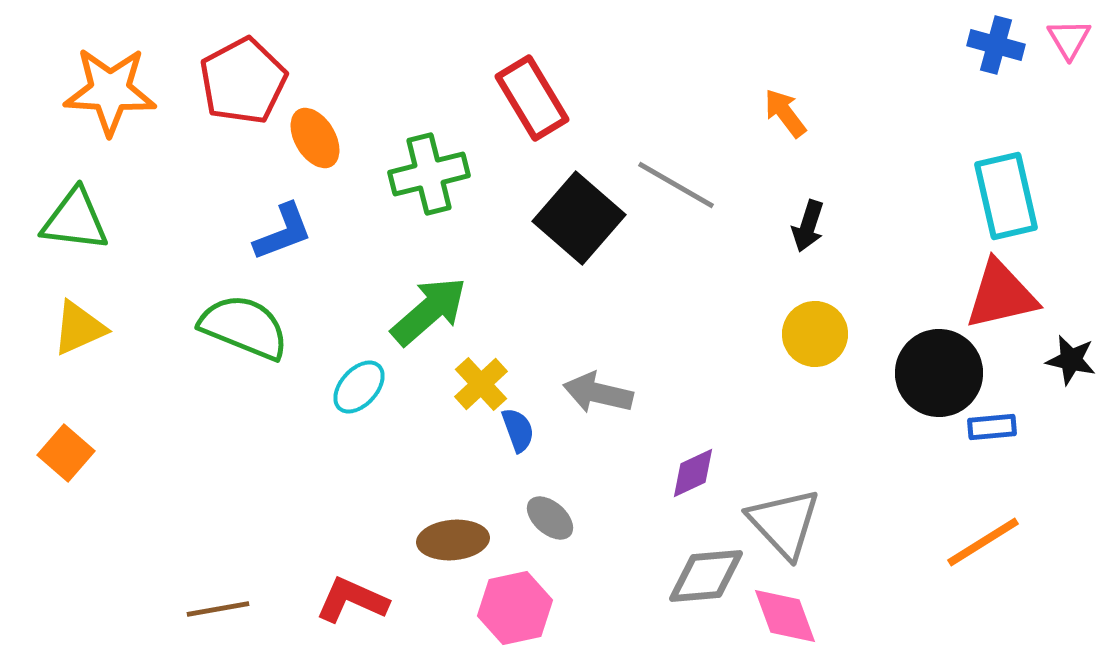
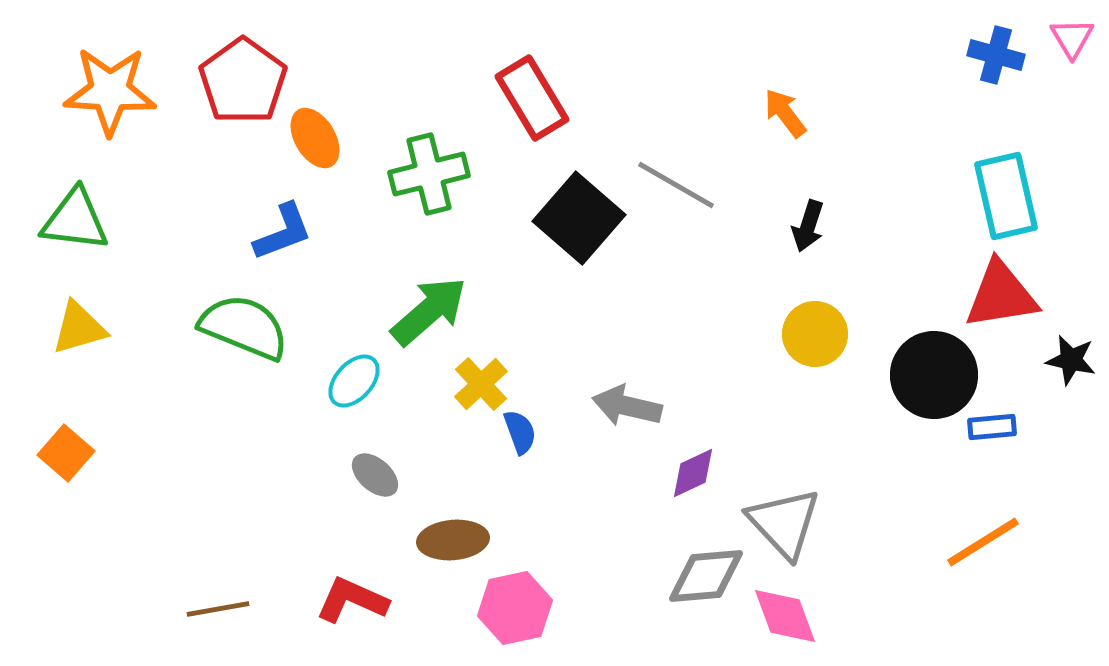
pink triangle: moved 3 px right, 1 px up
blue cross: moved 10 px down
red pentagon: rotated 8 degrees counterclockwise
red triangle: rotated 4 degrees clockwise
yellow triangle: rotated 8 degrees clockwise
black circle: moved 5 px left, 2 px down
cyan ellipse: moved 5 px left, 6 px up
gray arrow: moved 29 px right, 13 px down
blue semicircle: moved 2 px right, 2 px down
gray ellipse: moved 175 px left, 43 px up
